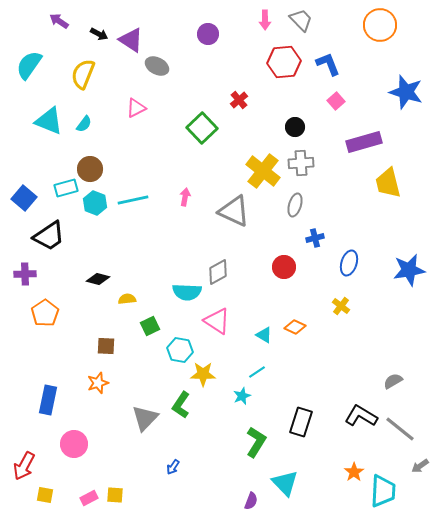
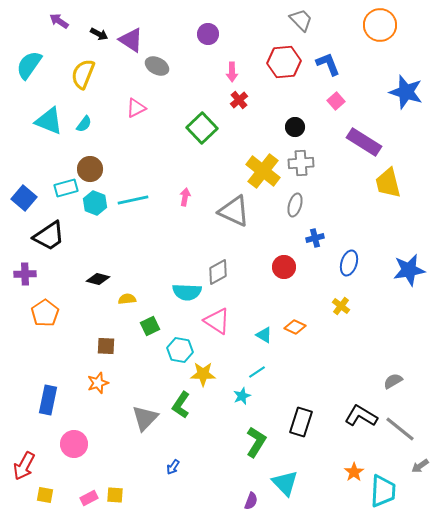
pink arrow at (265, 20): moved 33 px left, 52 px down
purple rectangle at (364, 142): rotated 48 degrees clockwise
